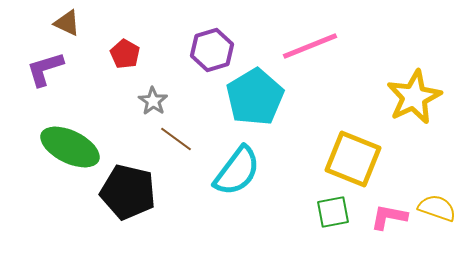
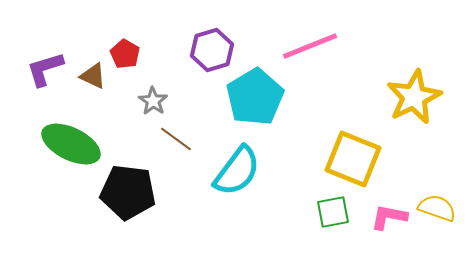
brown triangle: moved 26 px right, 53 px down
green ellipse: moved 1 px right, 3 px up
black pentagon: rotated 6 degrees counterclockwise
